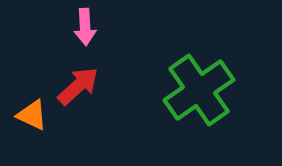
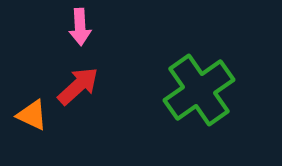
pink arrow: moved 5 px left
